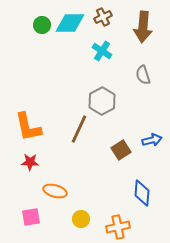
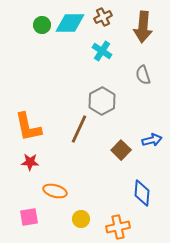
brown square: rotated 12 degrees counterclockwise
pink square: moved 2 px left
